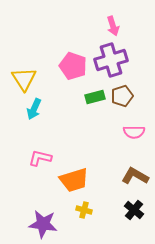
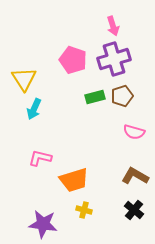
purple cross: moved 3 px right, 1 px up
pink pentagon: moved 6 px up
pink semicircle: rotated 15 degrees clockwise
